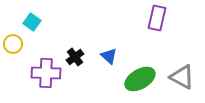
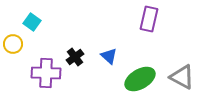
purple rectangle: moved 8 px left, 1 px down
